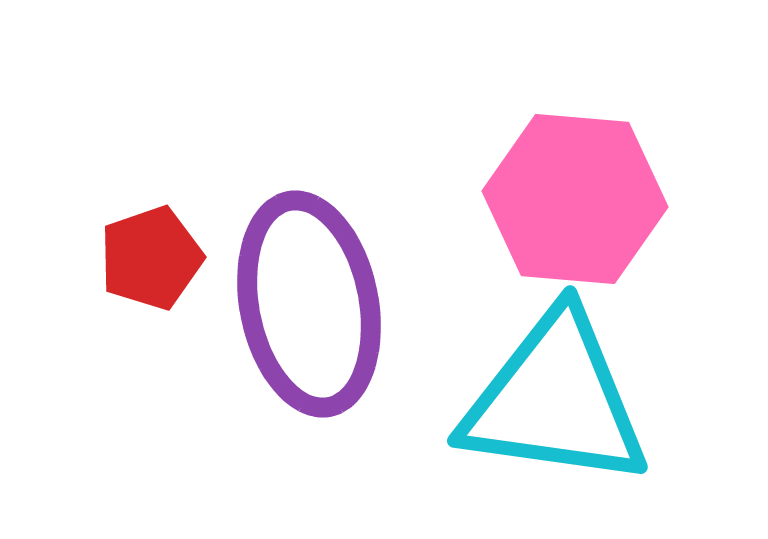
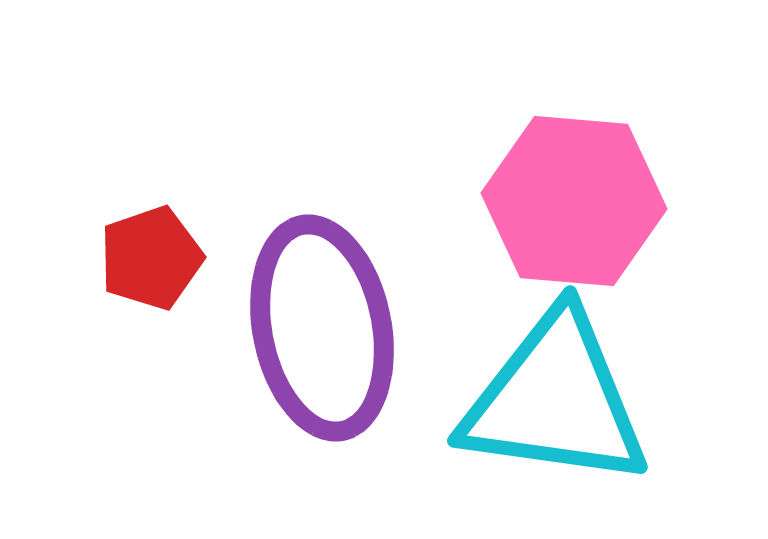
pink hexagon: moved 1 px left, 2 px down
purple ellipse: moved 13 px right, 24 px down
